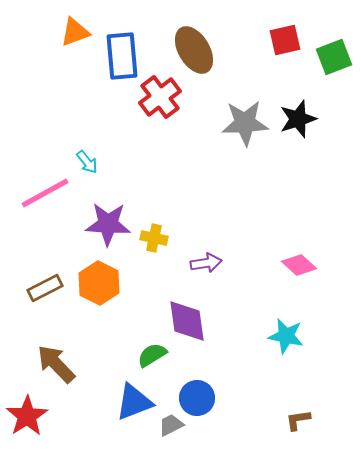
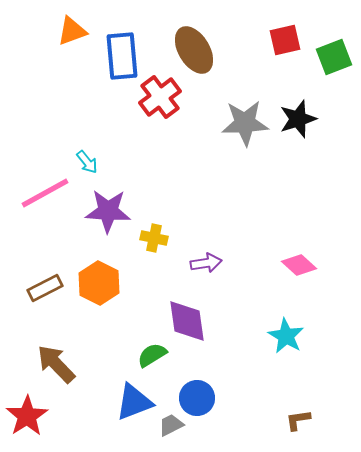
orange triangle: moved 3 px left, 1 px up
purple star: moved 13 px up
cyan star: rotated 18 degrees clockwise
